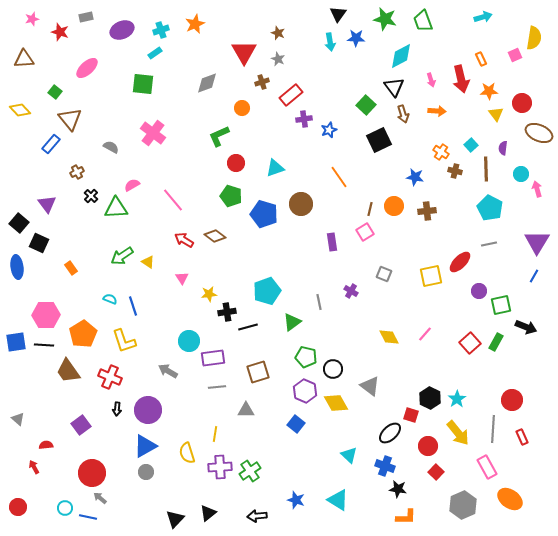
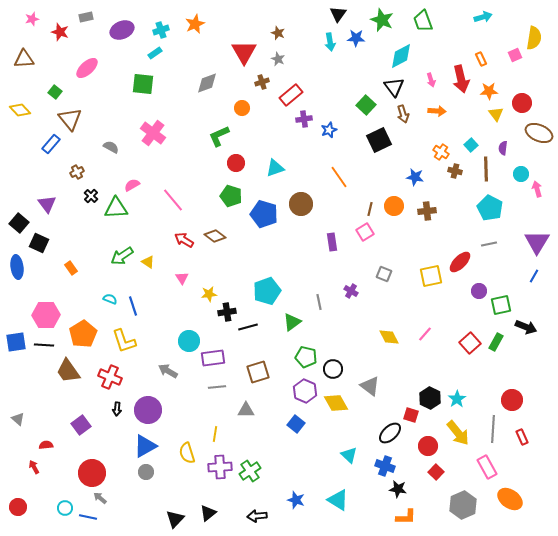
green star at (385, 19): moved 3 px left, 1 px down; rotated 10 degrees clockwise
